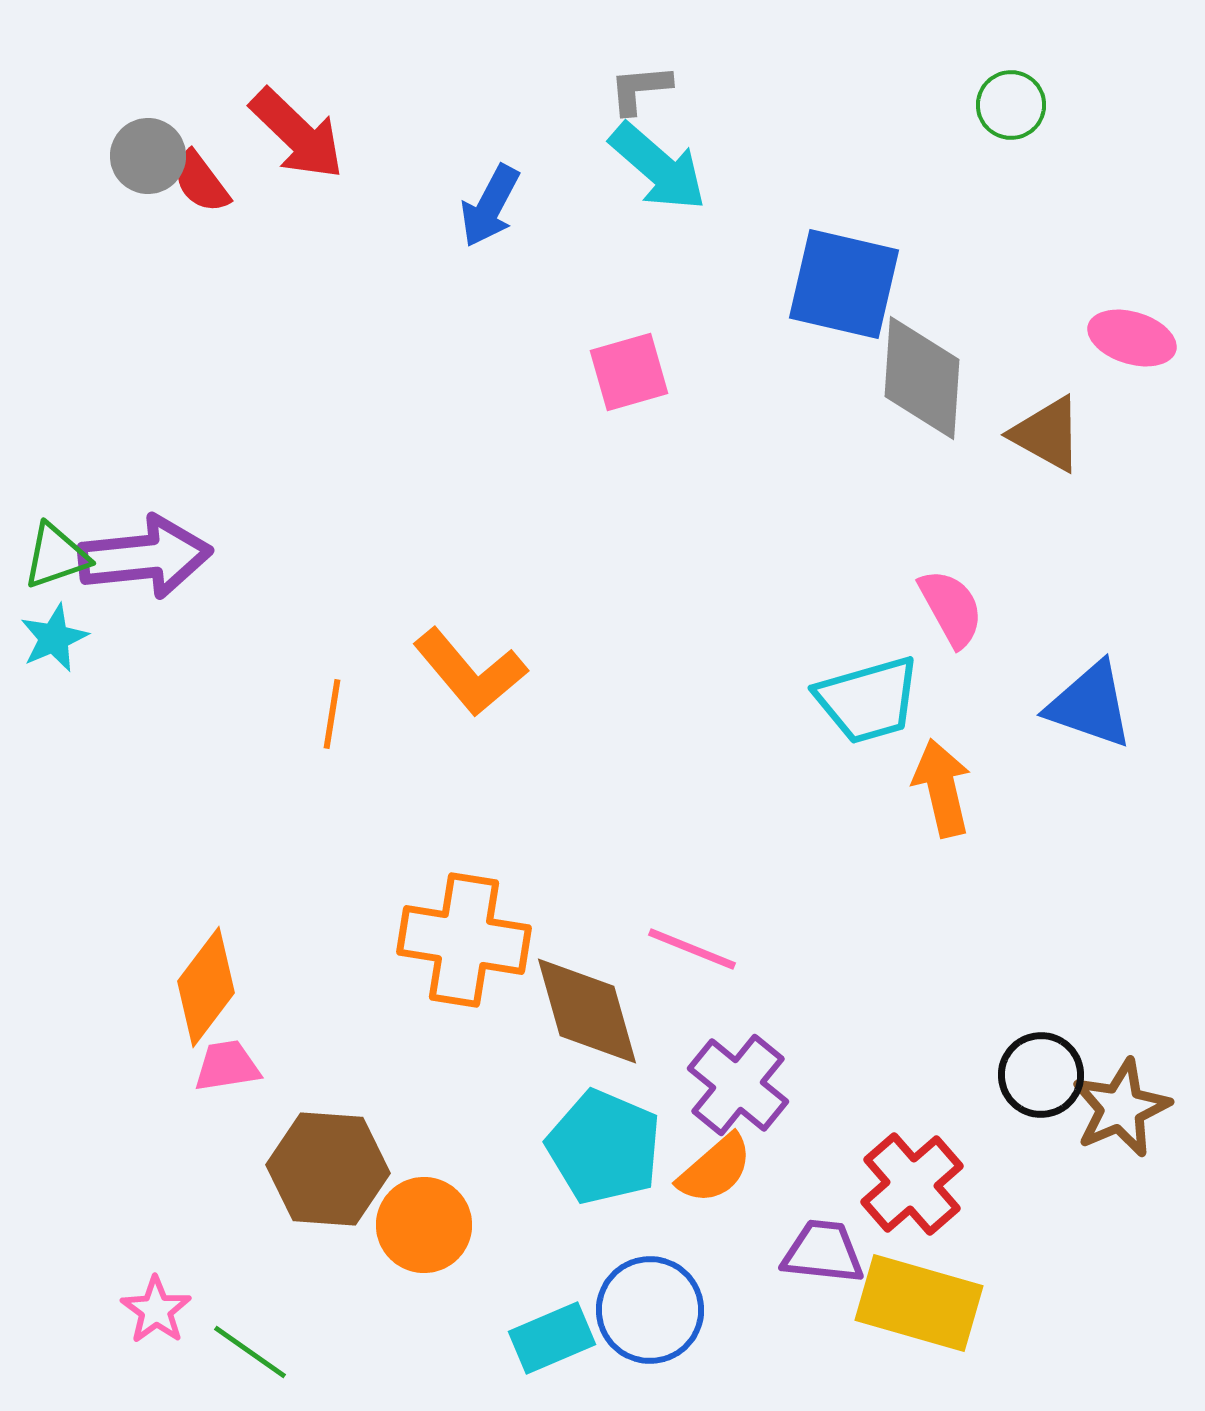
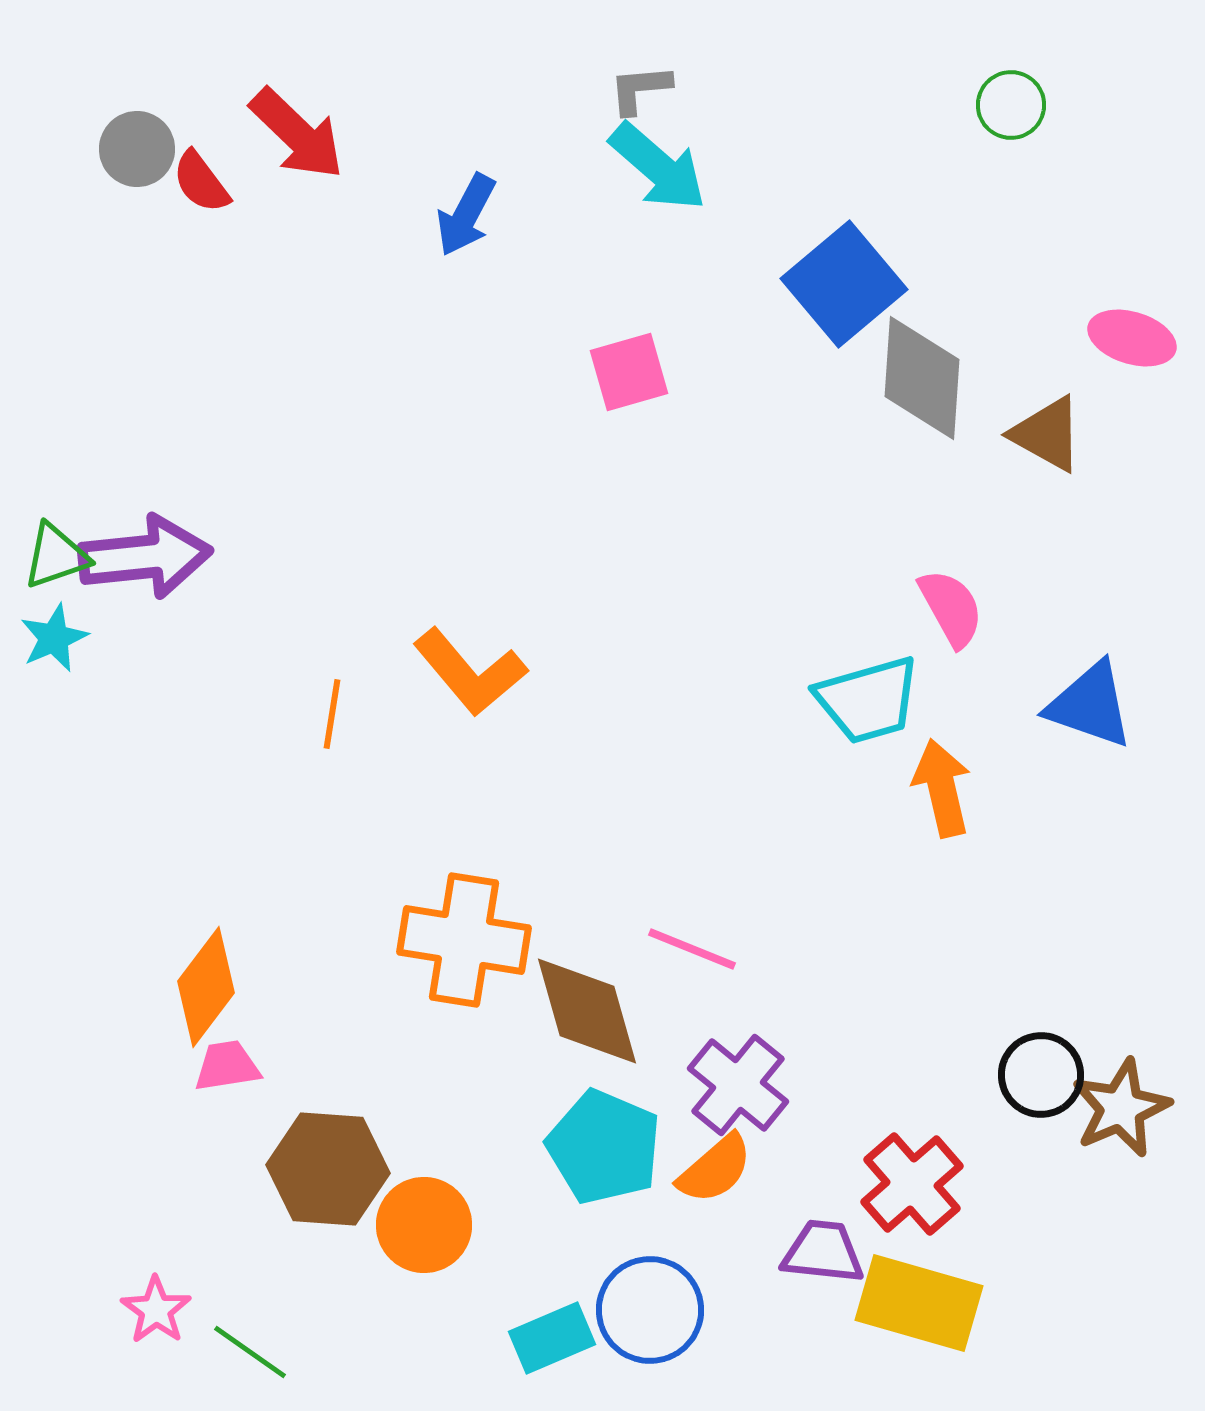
gray circle: moved 11 px left, 7 px up
blue arrow: moved 24 px left, 9 px down
blue square: rotated 37 degrees clockwise
